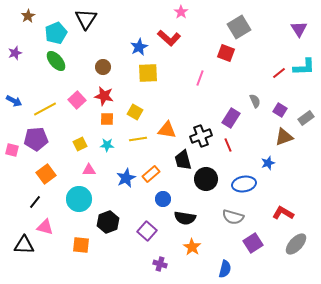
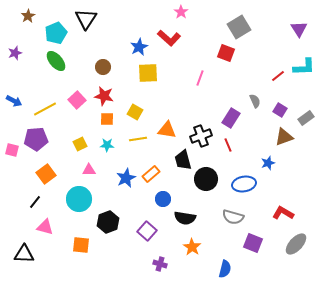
red line at (279, 73): moved 1 px left, 3 px down
purple square at (253, 243): rotated 36 degrees counterclockwise
black triangle at (24, 245): moved 9 px down
